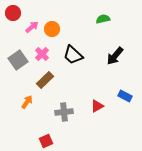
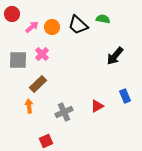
red circle: moved 1 px left, 1 px down
green semicircle: rotated 24 degrees clockwise
orange circle: moved 2 px up
black trapezoid: moved 5 px right, 30 px up
gray square: rotated 36 degrees clockwise
brown rectangle: moved 7 px left, 4 px down
blue rectangle: rotated 40 degrees clockwise
orange arrow: moved 2 px right, 4 px down; rotated 40 degrees counterclockwise
gray cross: rotated 18 degrees counterclockwise
